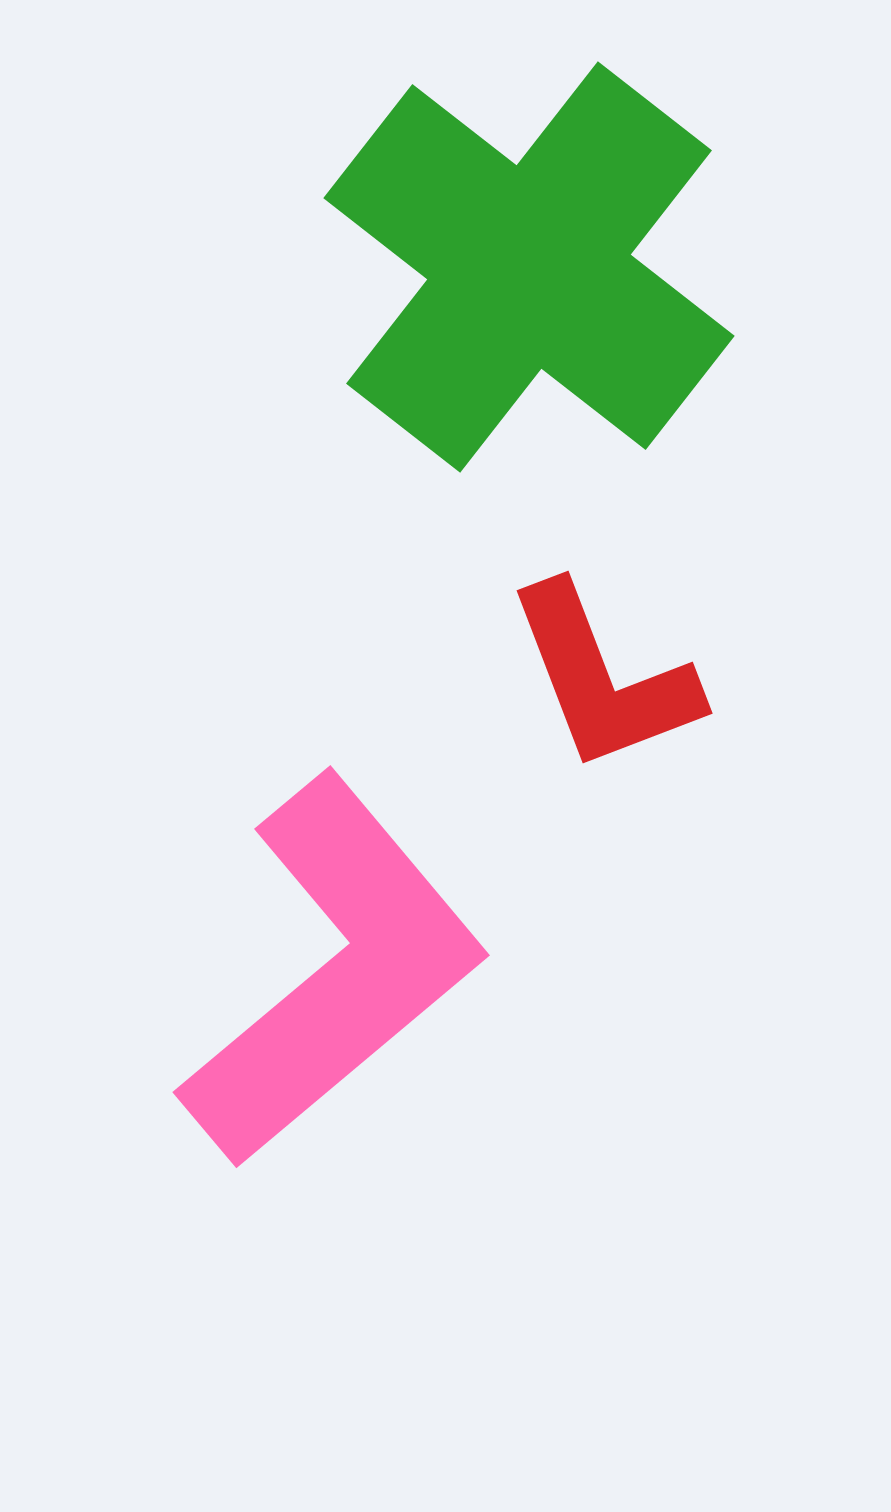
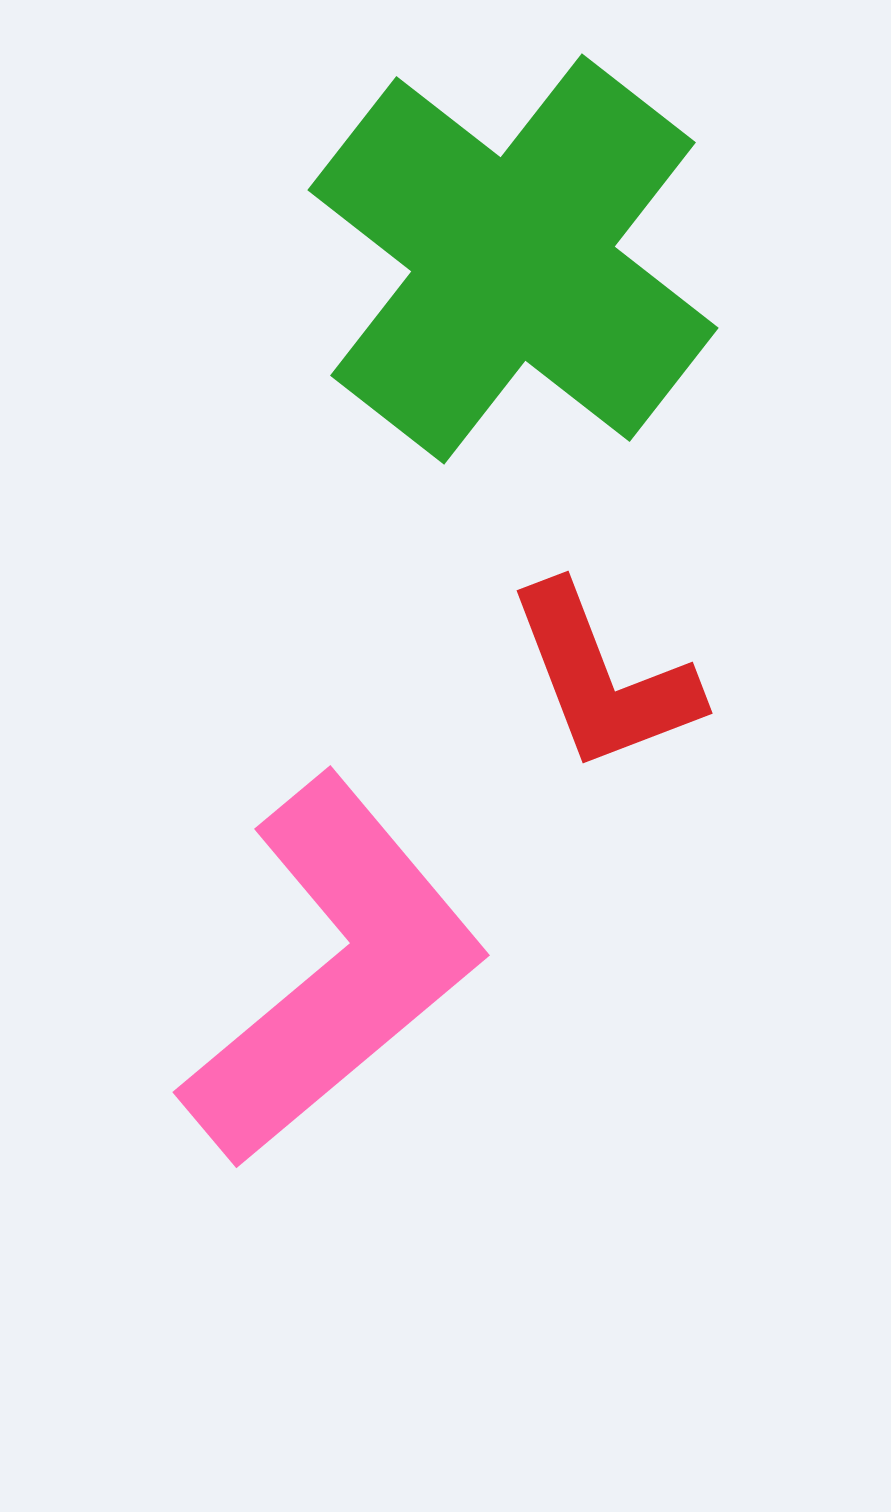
green cross: moved 16 px left, 8 px up
